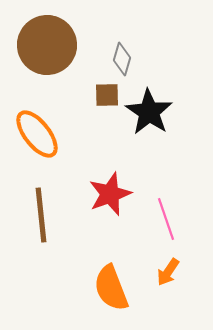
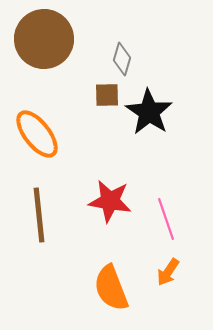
brown circle: moved 3 px left, 6 px up
red star: moved 7 px down; rotated 30 degrees clockwise
brown line: moved 2 px left
